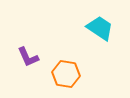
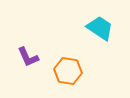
orange hexagon: moved 2 px right, 3 px up
